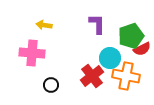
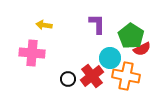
green pentagon: rotated 20 degrees counterclockwise
black circle: moved 17 px right, 6 px up
